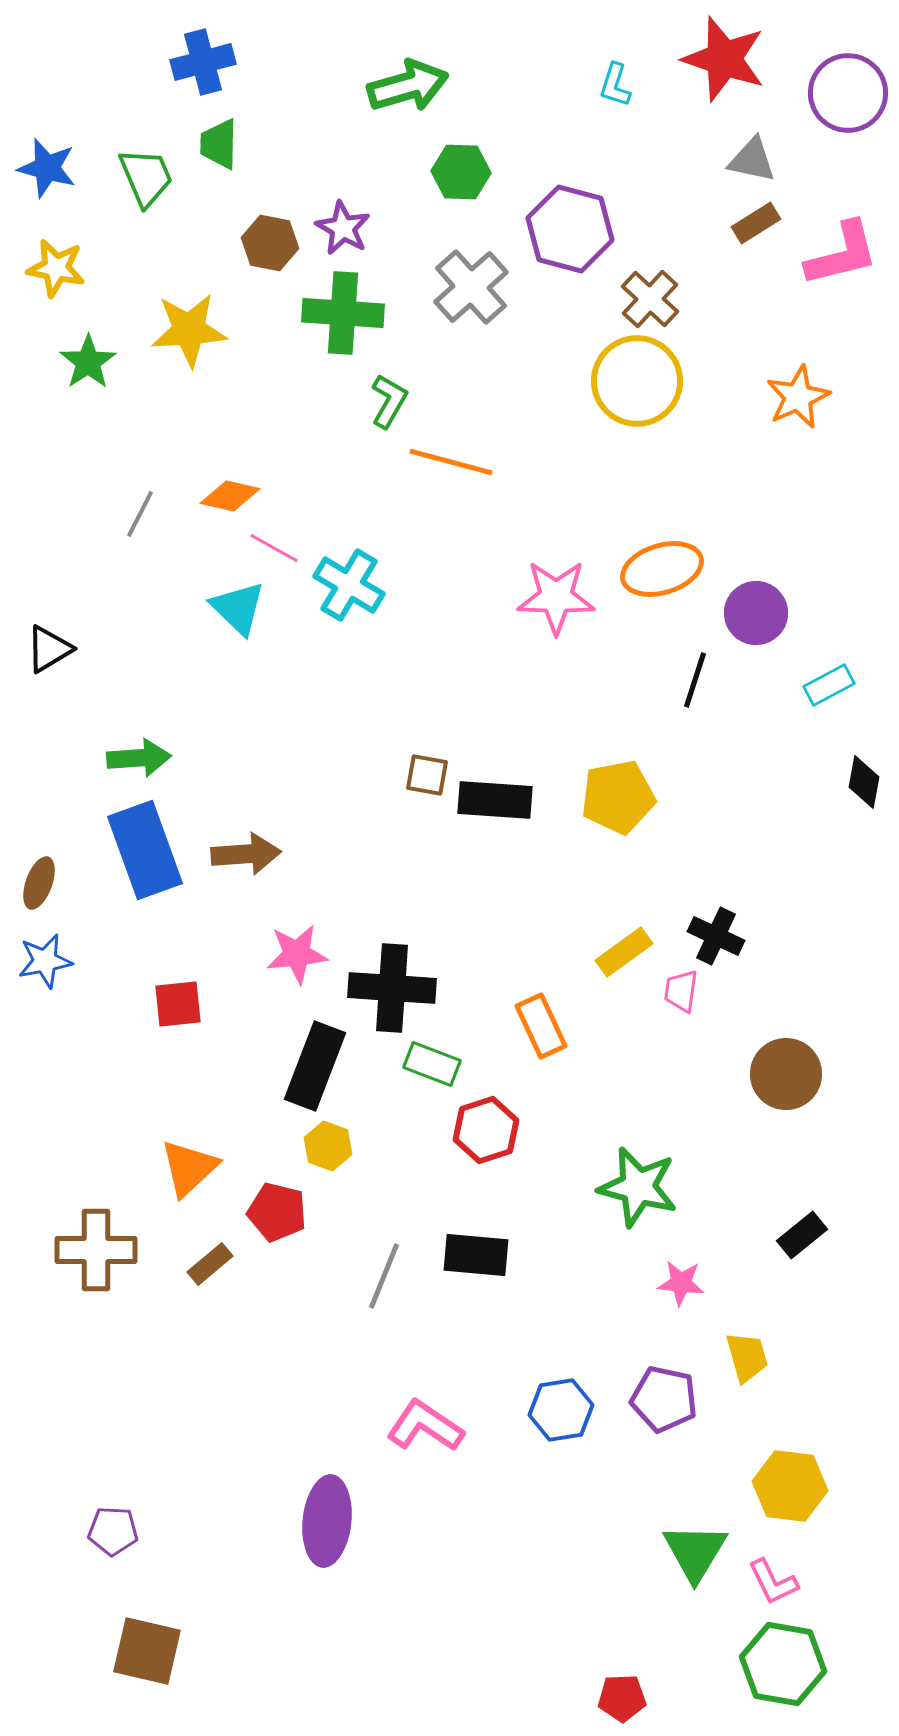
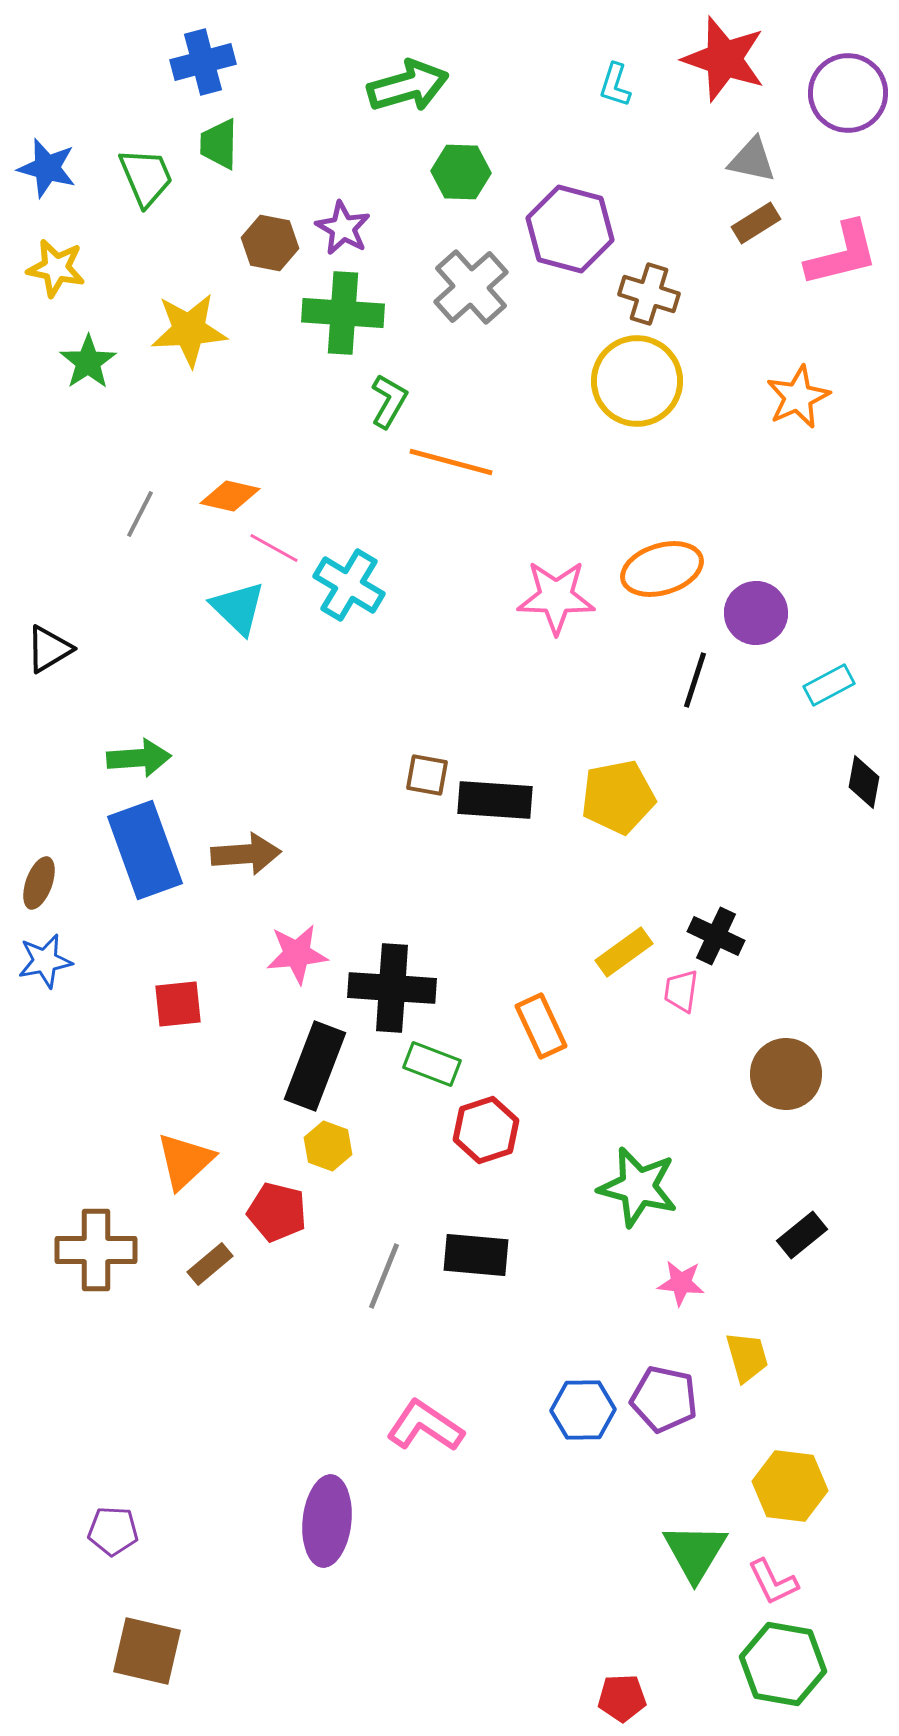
brown cross at (650, 299): moved 1 px left, 5 px up; rotated 26 degrees counterclockwise
orange triangle at (189, 1168): moved 4 px left, 7 px up
blue hexagon at (561, 1410): moved 22 px right; rotated 8 degrees clockwise
